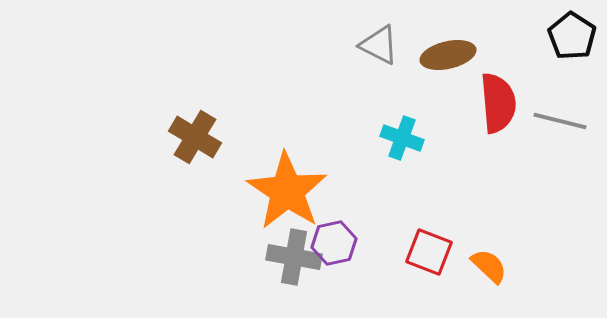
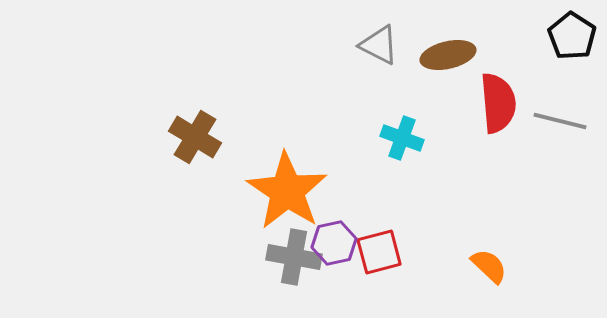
red square: moved 50 px left; rotated 36 degrees counterclockwise
